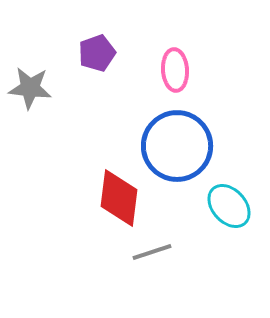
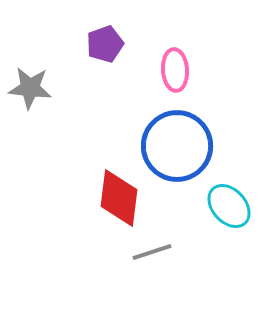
purple pentagon: moved 8 px right, 9 px up
